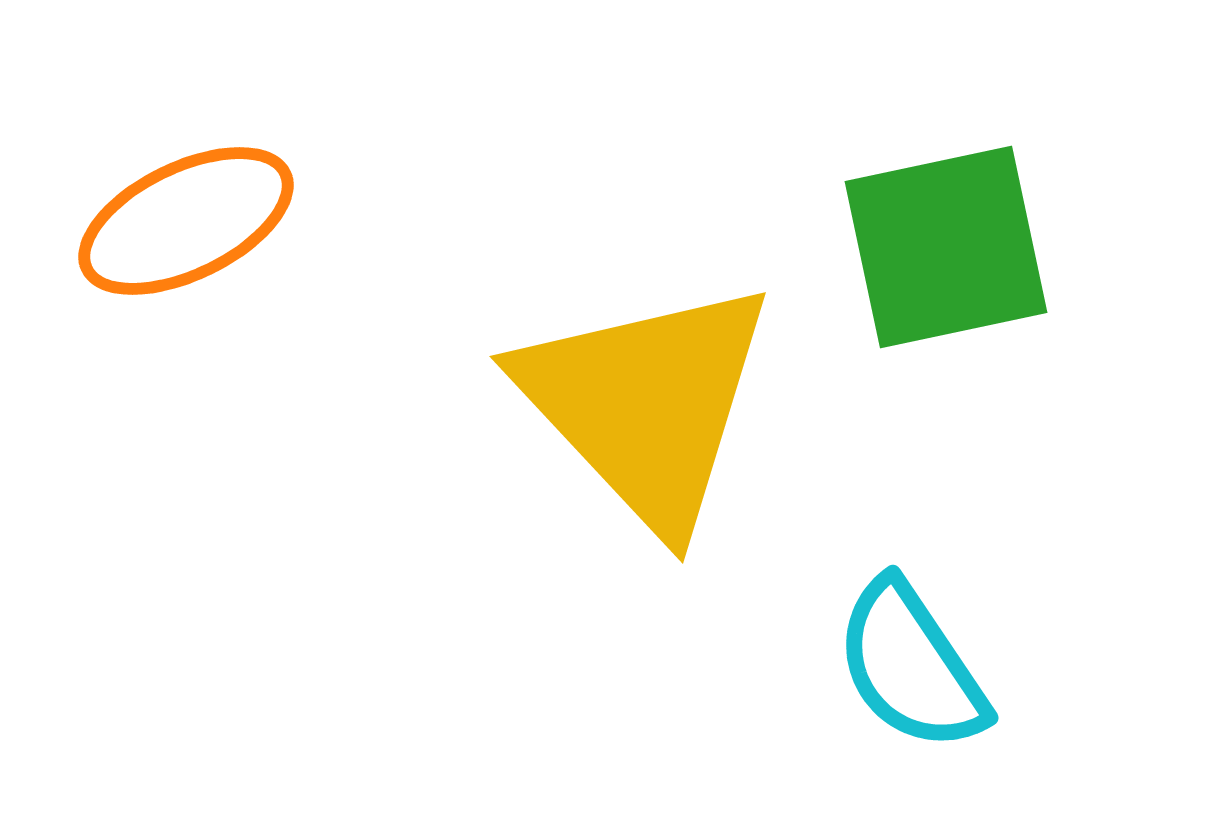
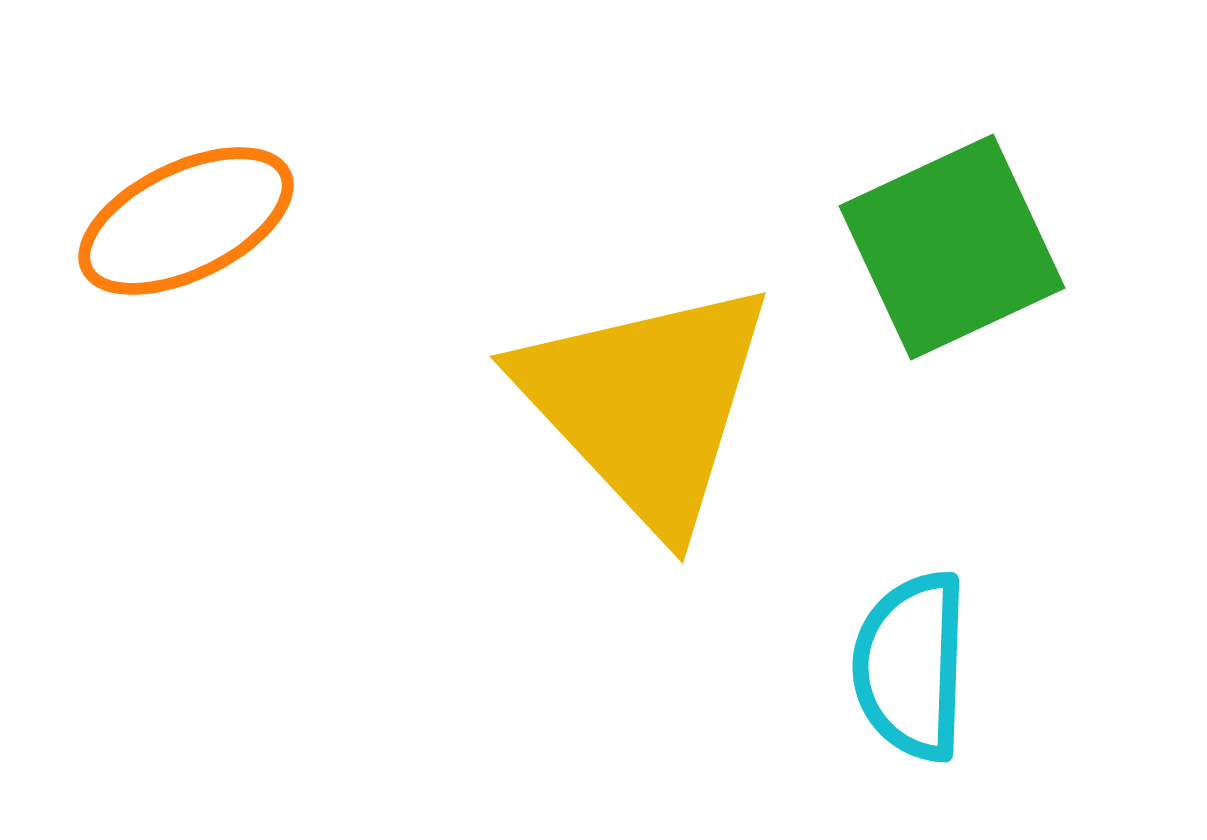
green square: moved 6 px right; rotated 13 degrees counterclockwise
cyan semicircle: rotated 36 degrees clockwise
